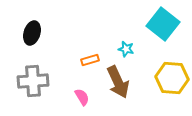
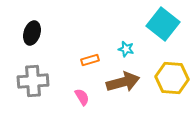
brown arrow: moved 5 px right; rotated 80 degrees counterclockwise
